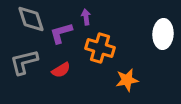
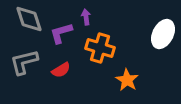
gray diamond: moved 2 px left
white ellipse: rotated 24 degrees clockwise
orange star: rotated 30 degrees counterclockwise
